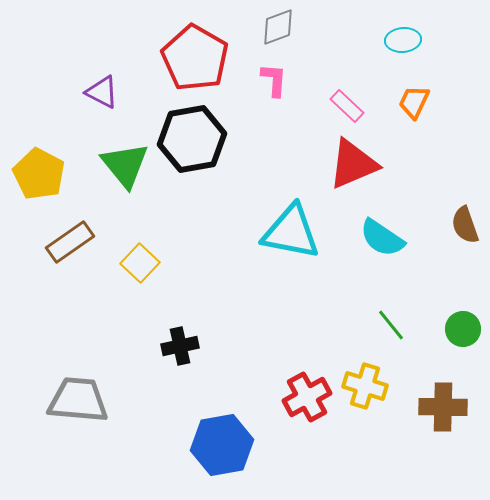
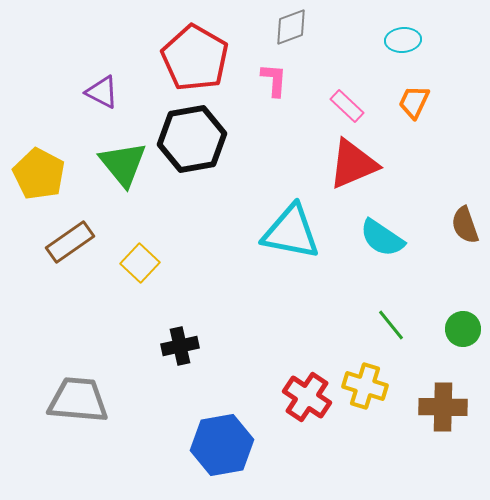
gray diamond: moved 13 px right
green triangle: moved 2 px left, 1 px up
red cross: rotated 27 degrees counterclockwise
